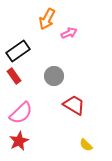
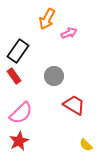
black rectangle: rotated 20 degrees counterclockwise
